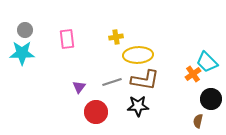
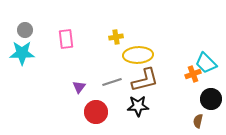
pink rectangle: moved 1 px left
cyan trapezoid: moved 1 px left, 1 px down
orange cross: rotated 14 degrees clockwise
brown L-shape: rotated 24 degrees counterclockwise
